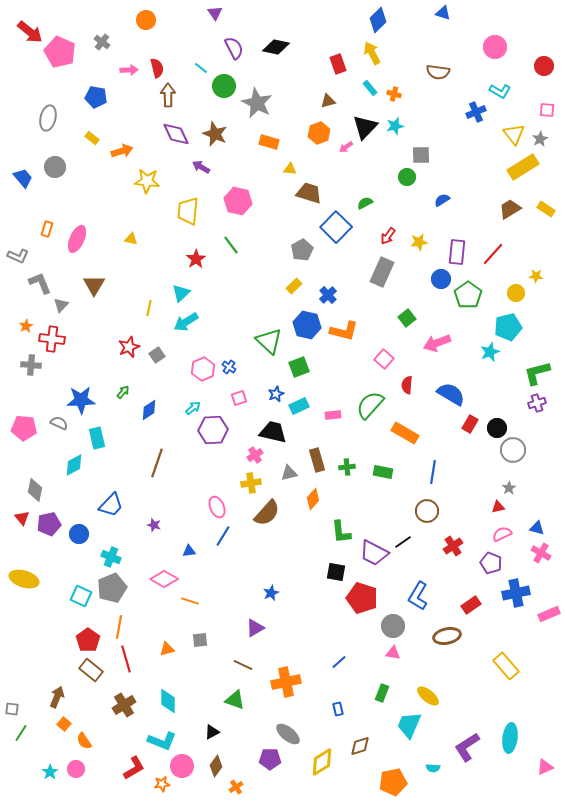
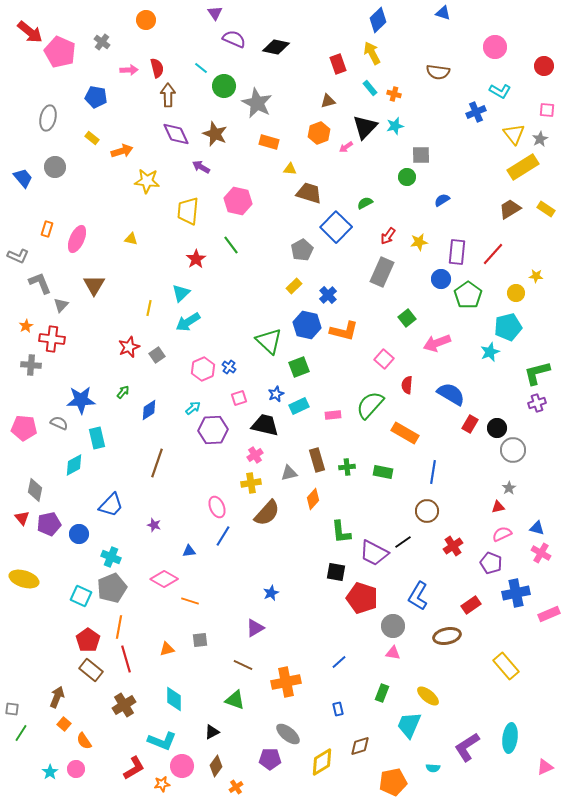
purple semicircle at (234, 48): moved 9 px up; rotated 40 degrees counterclockwise
cyan arrow at (186, 322): moved 2 px right
black trapezoid at (273, 432): moved 8 px left, 7 px up
cyan diamond at (168, 701): moved 6 px right, 2 px up
